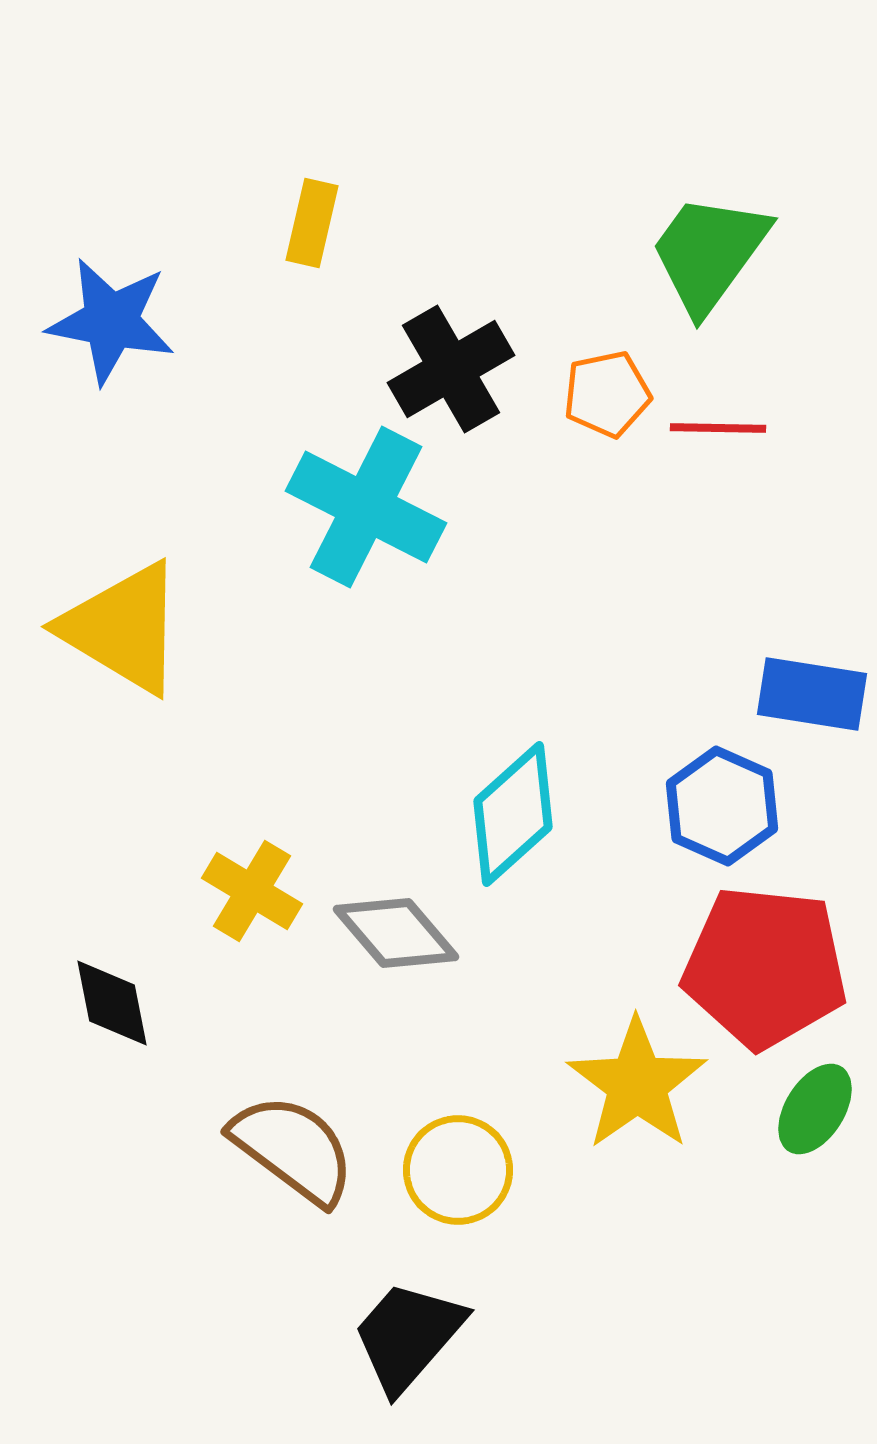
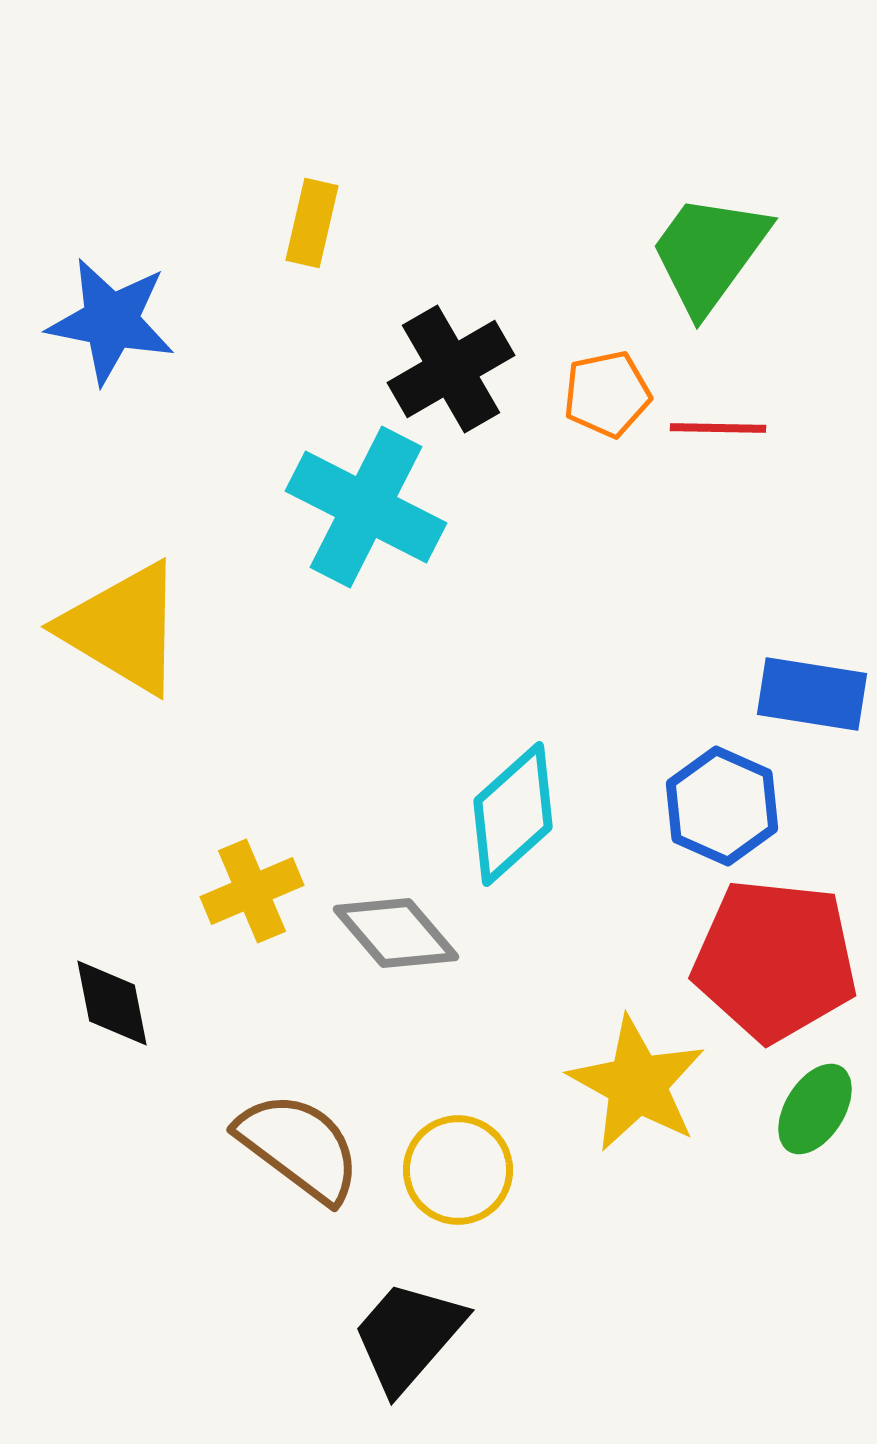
yellow cross: rotated 36 degrees clockwise
red pentagon: moved 10 px right, 7 px up
yellow star: rotated 8 degrees counterclockwise
brown semicircle: moved 6 px right, 2 px up
